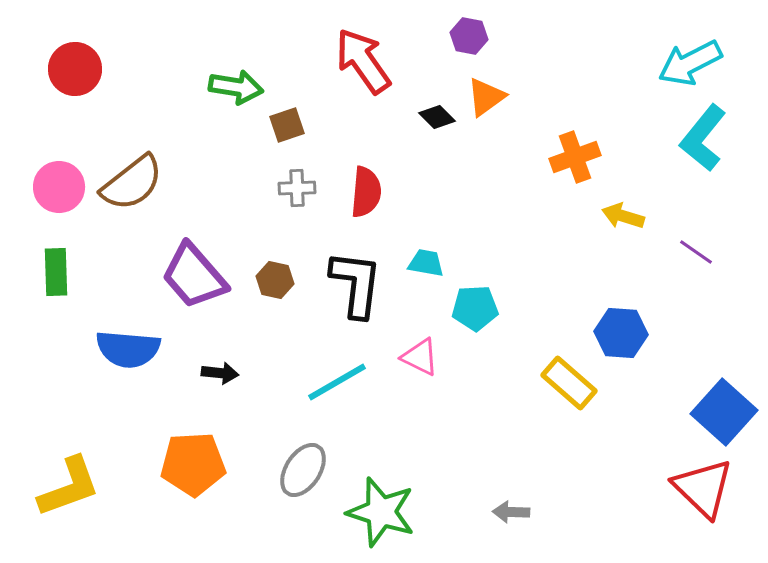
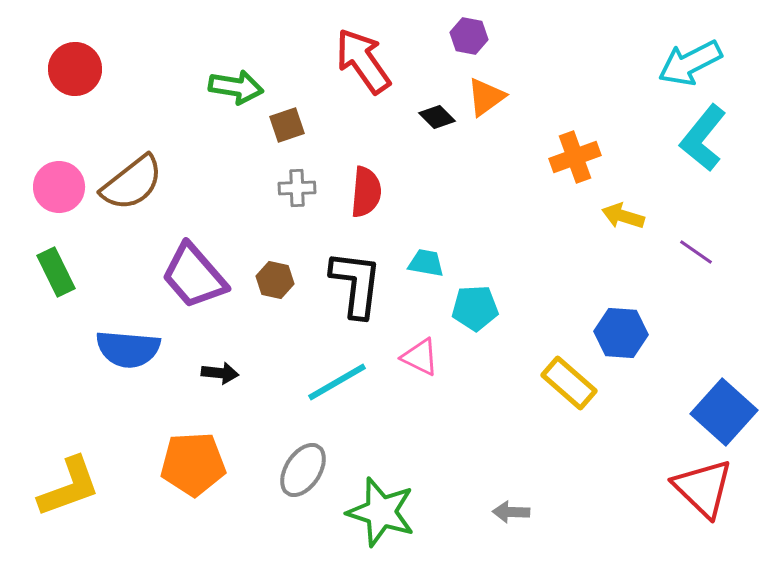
green rectangle: rotated 24 degrees counterclockwise
